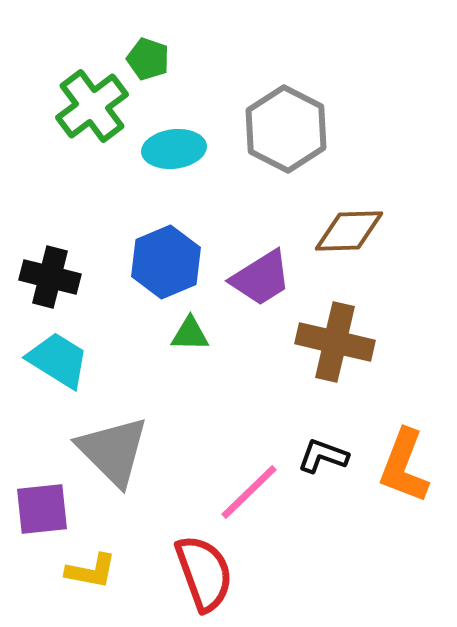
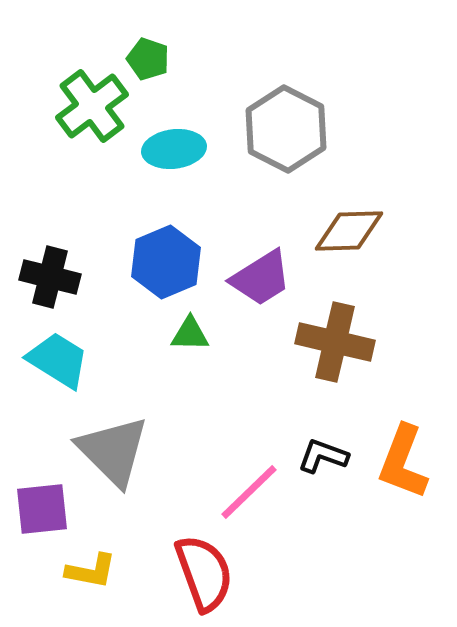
orange L-shape: moved 1 px left, 4 px up
